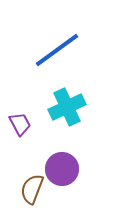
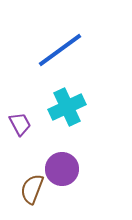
blue line: moved 3 px right
